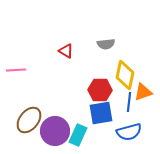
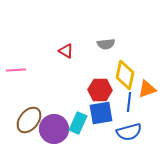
orange triangle: moved 4 px right, 3 px up
purple circle: moved 1 px left, 2 px up
cyan rectangle: moved 12 px up
